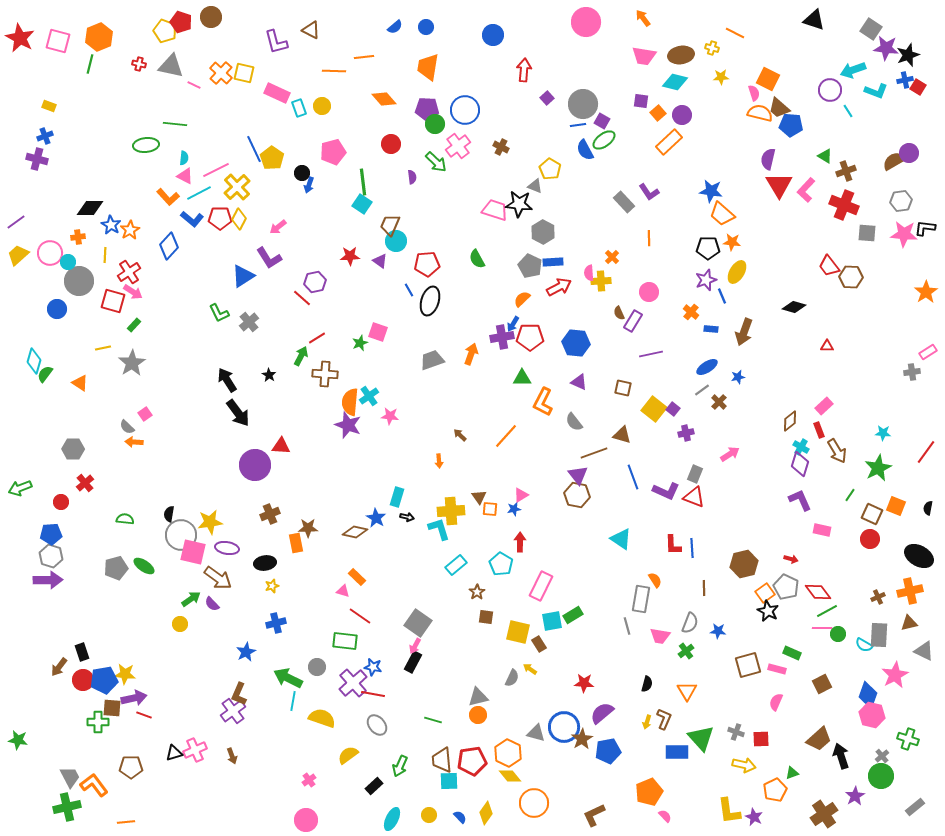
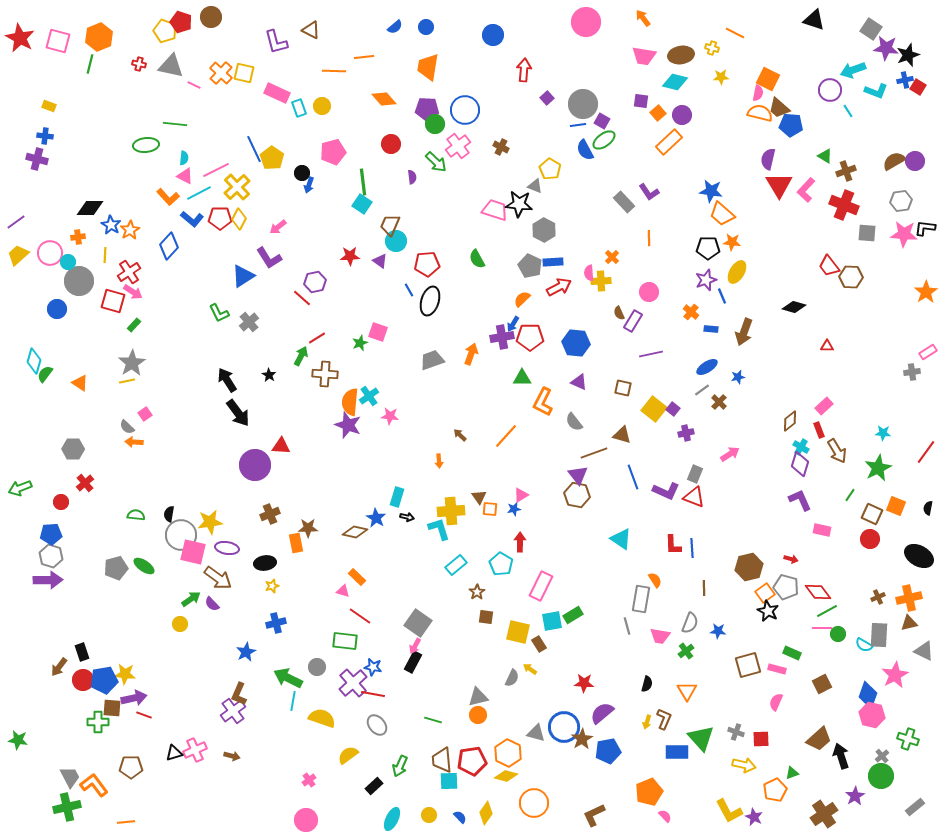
pink semicircle at (754, 93): moved 4 px right; rotated 28 degrees clockwise
blue cross at (45, 136): rotated 28 degrees clockwise
purple circle at (909, 153): moved 6 px right, 8 px down
gray hexagon at (543, 232): moved 1 px right, 2 px up
yellow line at (103, 348): moved 24 px right, 33 px down
green semicircle at (125, 519): moved 11 px right, 4 px up
brown hexagon at (744, 564): moved 5 px right, 3 px down
gray pentagon at (786, 587): rotated 10 degrees counterclockwise
orange cross at (910, 591): moved 1 px left, 7 px down
brown arrow at (232, 756): rotated 56 degrees counterclockwise
yellow diamond at (510, 776): moved 4 px left; rotated 35 degrees counterclockwise
yellow L-shape at (729, 811): rotated 20 degrees counterclockwise
